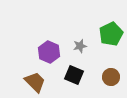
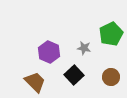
gray star: moved 4 px right, 2 px down; rotated 24 degrees clockwise
black square: rotated 24 degrees clockwise
